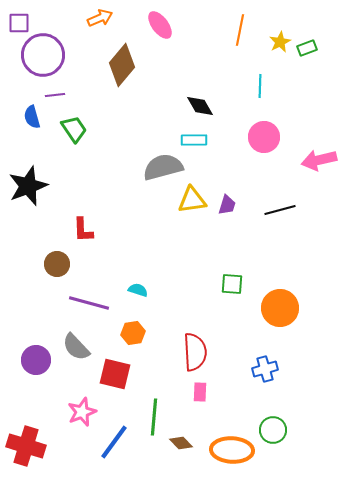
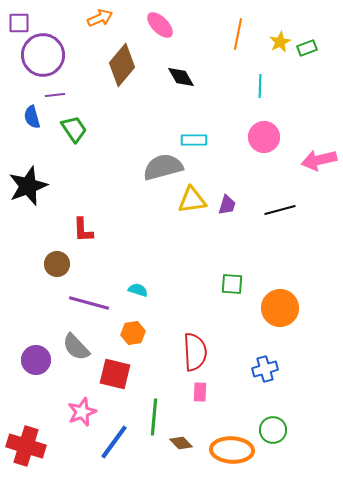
pink ellipse at (160, 25): rotated 8 degrees counterclockwise
orange line at (240, 30): moved 2 px left, 4 px down
black diamond at (200, 106): moved 19 px left, 29 px up
